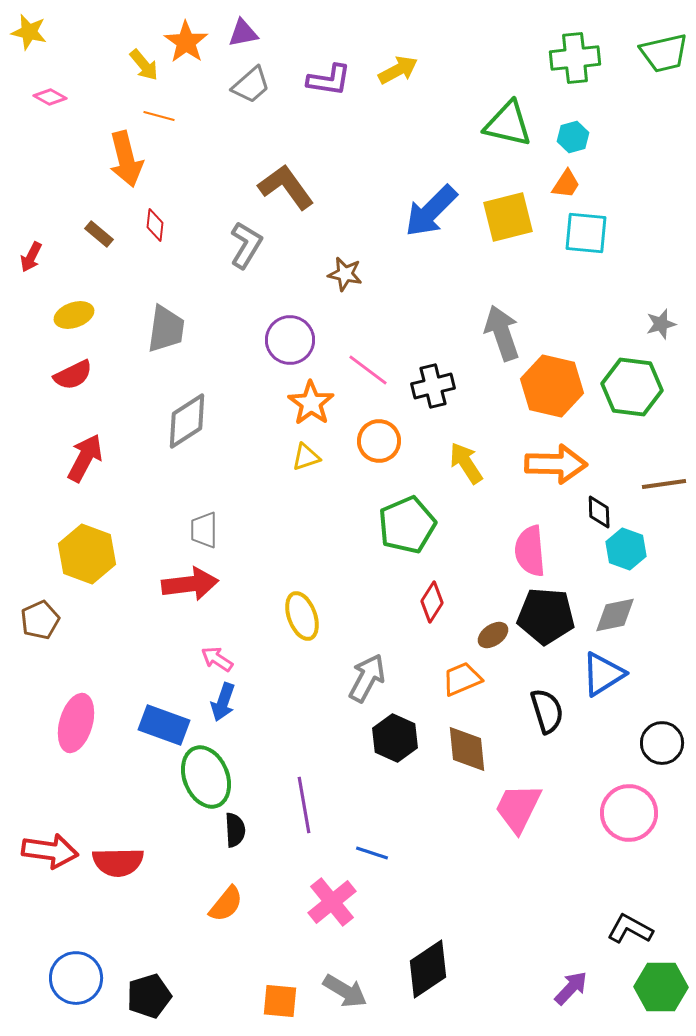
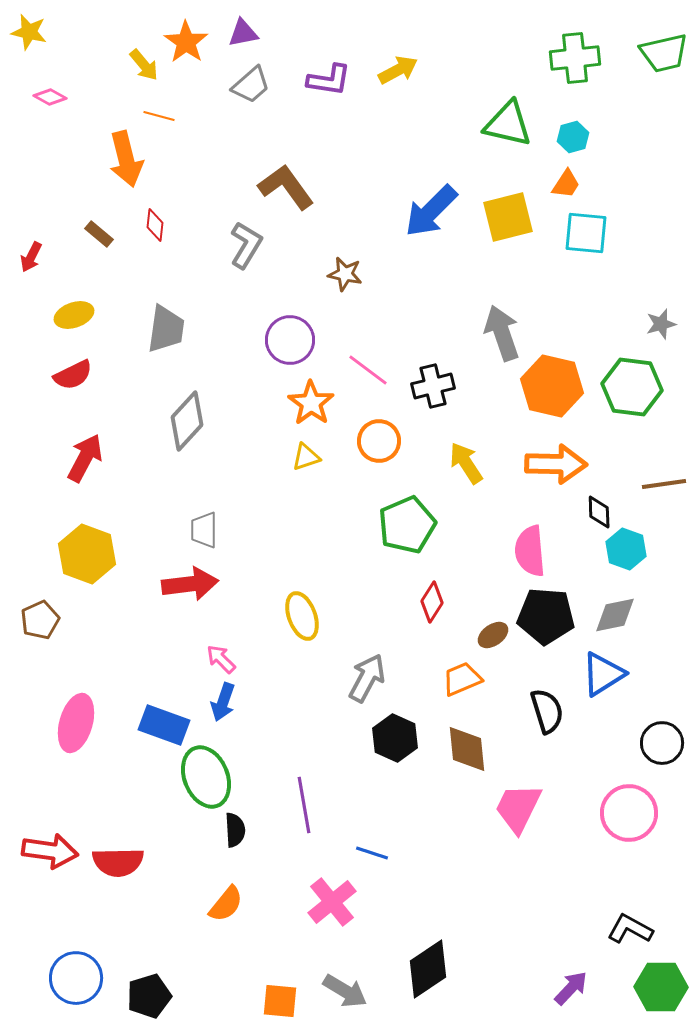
gray diamond at (187, 421): rotated 14 degrees counterclockwise
pink arrow at (217, 659): moved 4 px right; rotated 12 degrees clockwise
